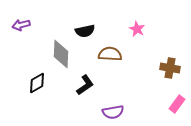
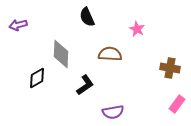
purple arrow: moved 3 px left
black semicircle: moved 2 px right, 14 px up; rotated 78 degrees clockwise
black diamond: moved 5 px up
